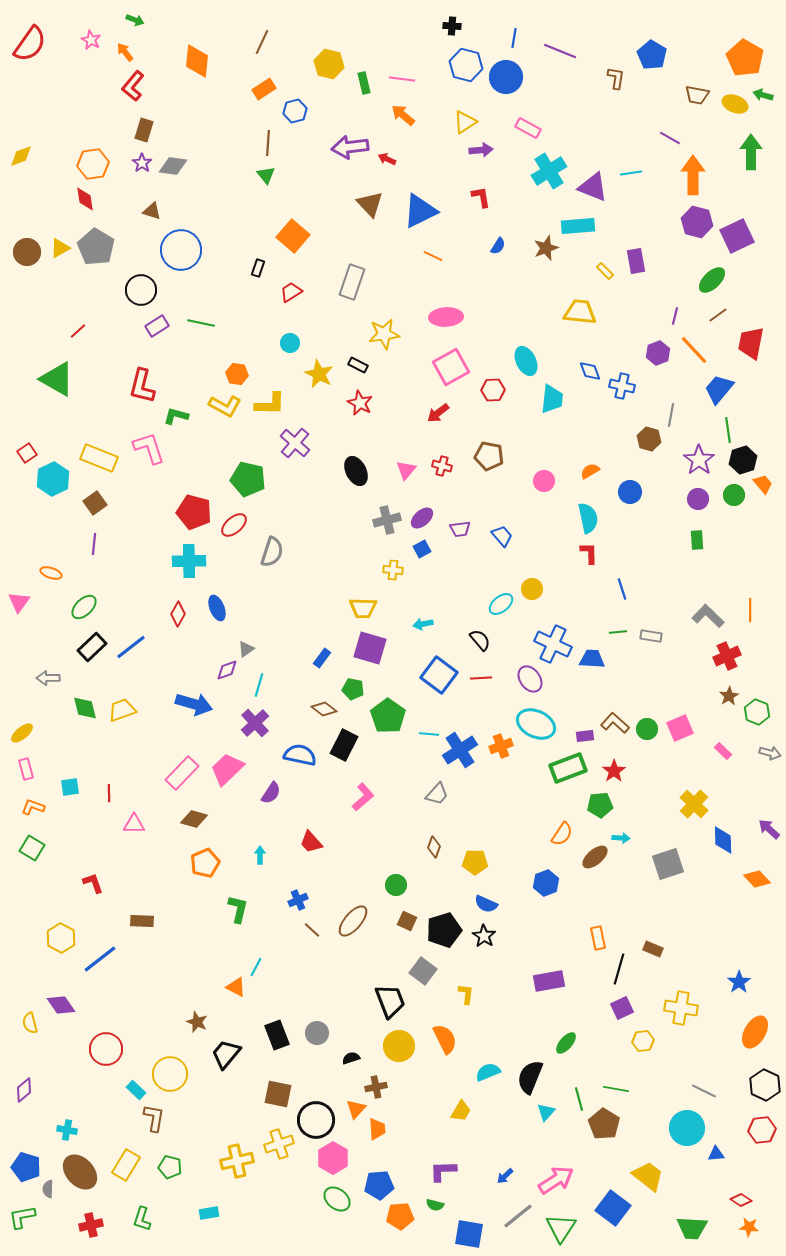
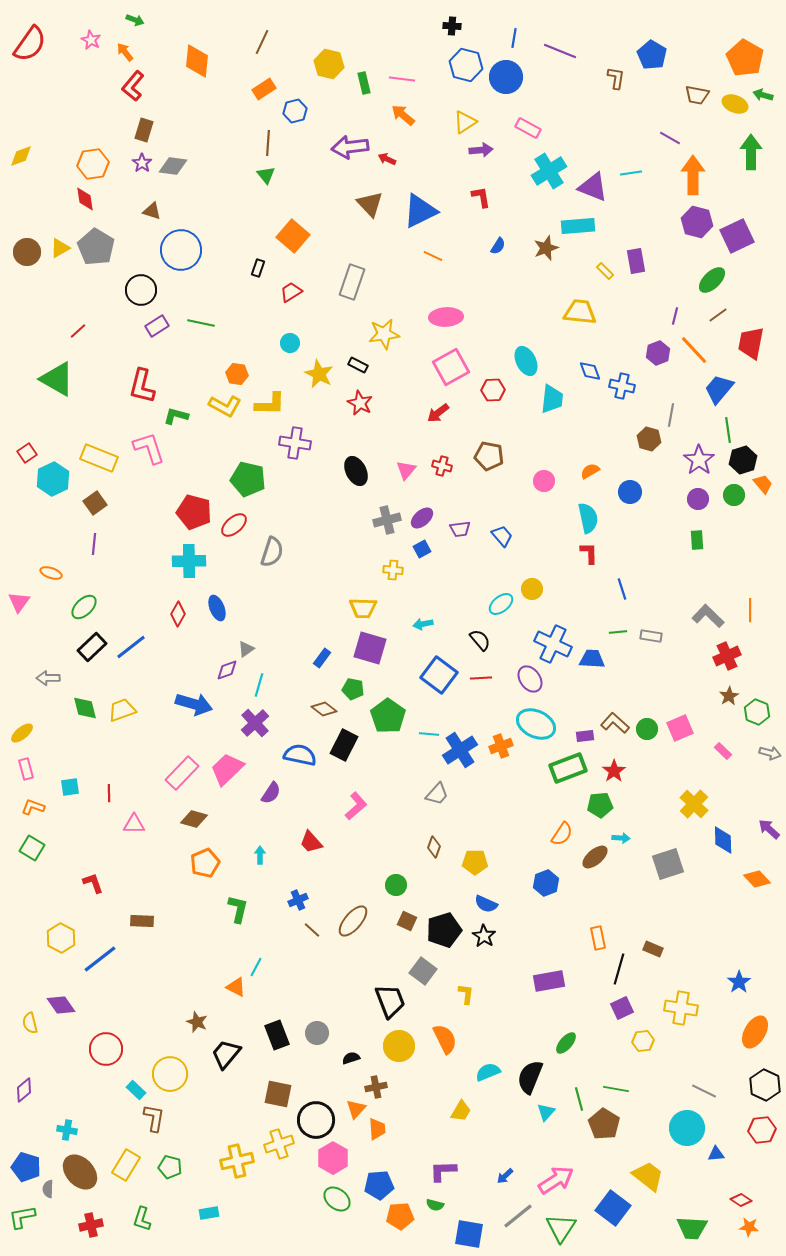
purple cross at (295, 443): rotated 32 degrees counterclockwise
pink L-shape at (363, 797): moved 7 px left, 9 px down
